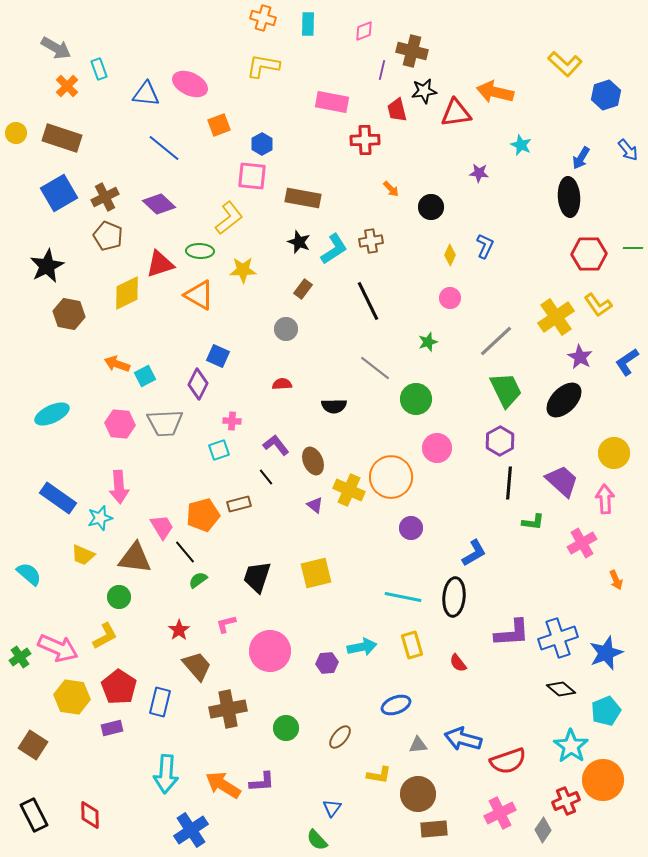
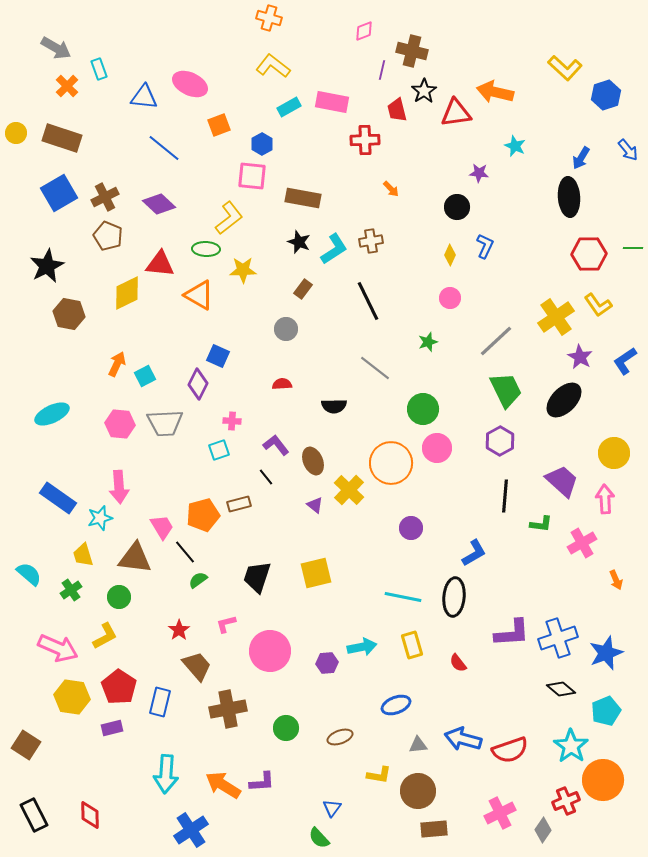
orange cross at (263, 18): moved 6 px right
cyan rectangle at (308, 24): moved 19 px left, 83 px down; rotated 60 degrees clockwise
yellow L-shape at (565, 64): moved 4 px down
yellow L-shape at (263, 66): moved 10 px right; rotated 28 degrees clockwise
black star at (424, 91): rotated 25 degrees counterclockwise
blue triangle at (146, 94): moved 2 px left, 3 px down
cyan star at (521, 145): moved 6 px left, 1 px down
black circle at (431, 207): moved 26 px right
green ellipse at (200, 251): moved 6 px right, 2 px up
red triangle at (160, 264): rotated 24 degrees clockwise
blue L-shape at (627, 362): moved 2 px left, 1 px up
orange arrow at (117, 364): rotated 95 degrees clockwise
green circle at (416, 399): moved 7 px right, 10 px down
orange circle at (391, 477): moved 14 px up
black line at (509, 483): moved 4 px left, 13 px down
yellow cross at (349, 490): rotated 20 degrees clockwise
green L-shape at (533, 522): moved 8 px right, 2 px down
yellow trapezoid at (83, 555): rotated 50 degrees clockwise
green cross at (20, 657): moved 51 px right, 67 px up
brown ellipse at (340, 737): rotated 30 degrees clockwise
brown square at (33, 745): moved 7 px left
red semicircle at (508, 761): moved 2 px right, 11 px up
brown circle at (418, 794): moved 3 px up
green semicircle at (317, 840): moved 2 px right, 2 px up
